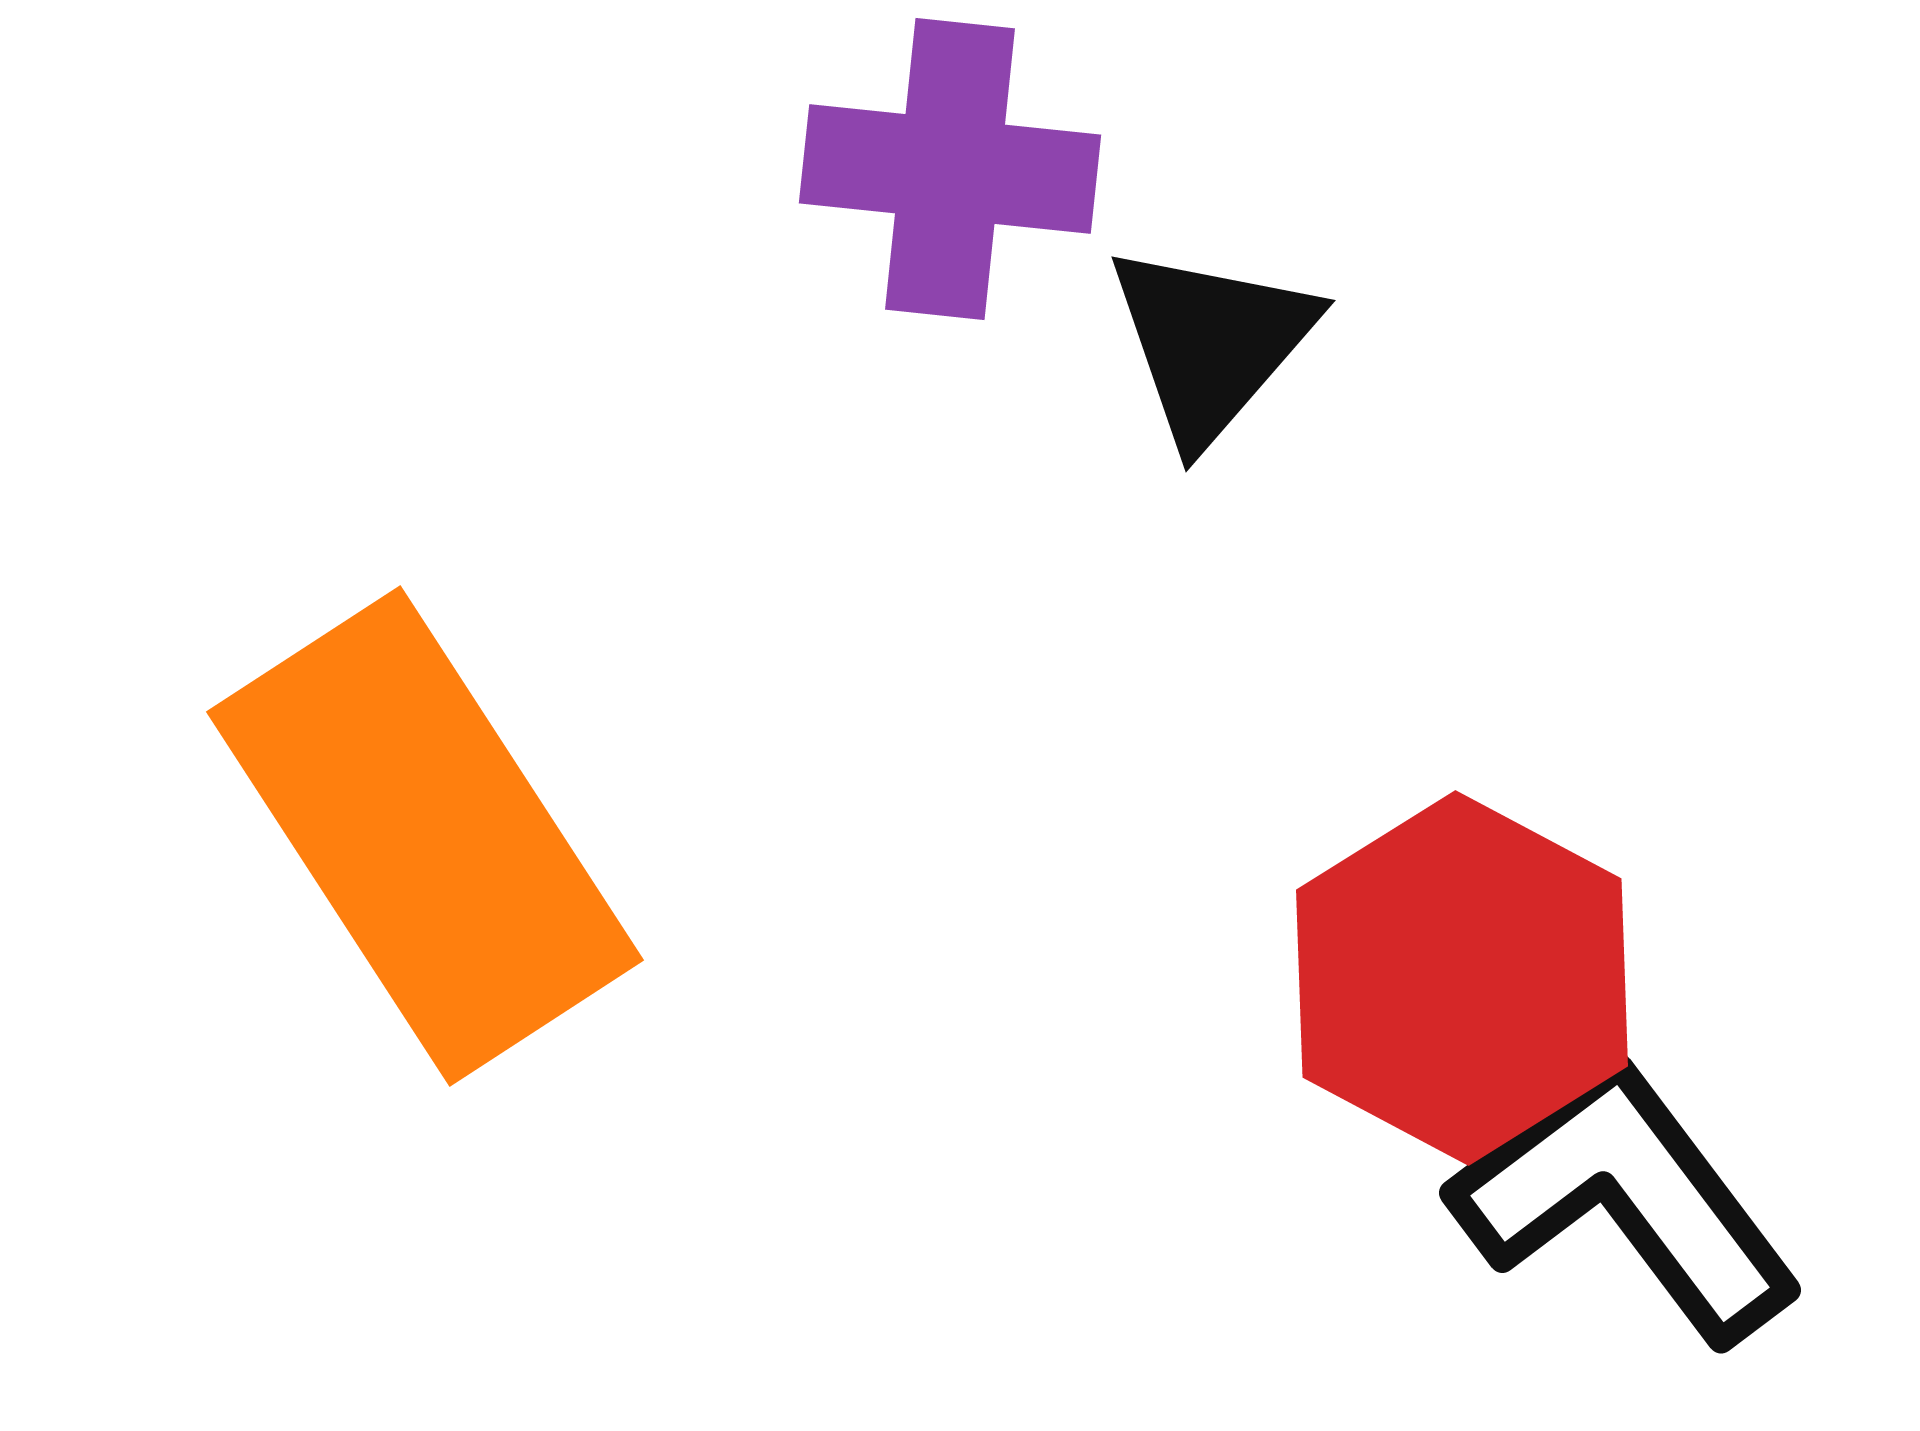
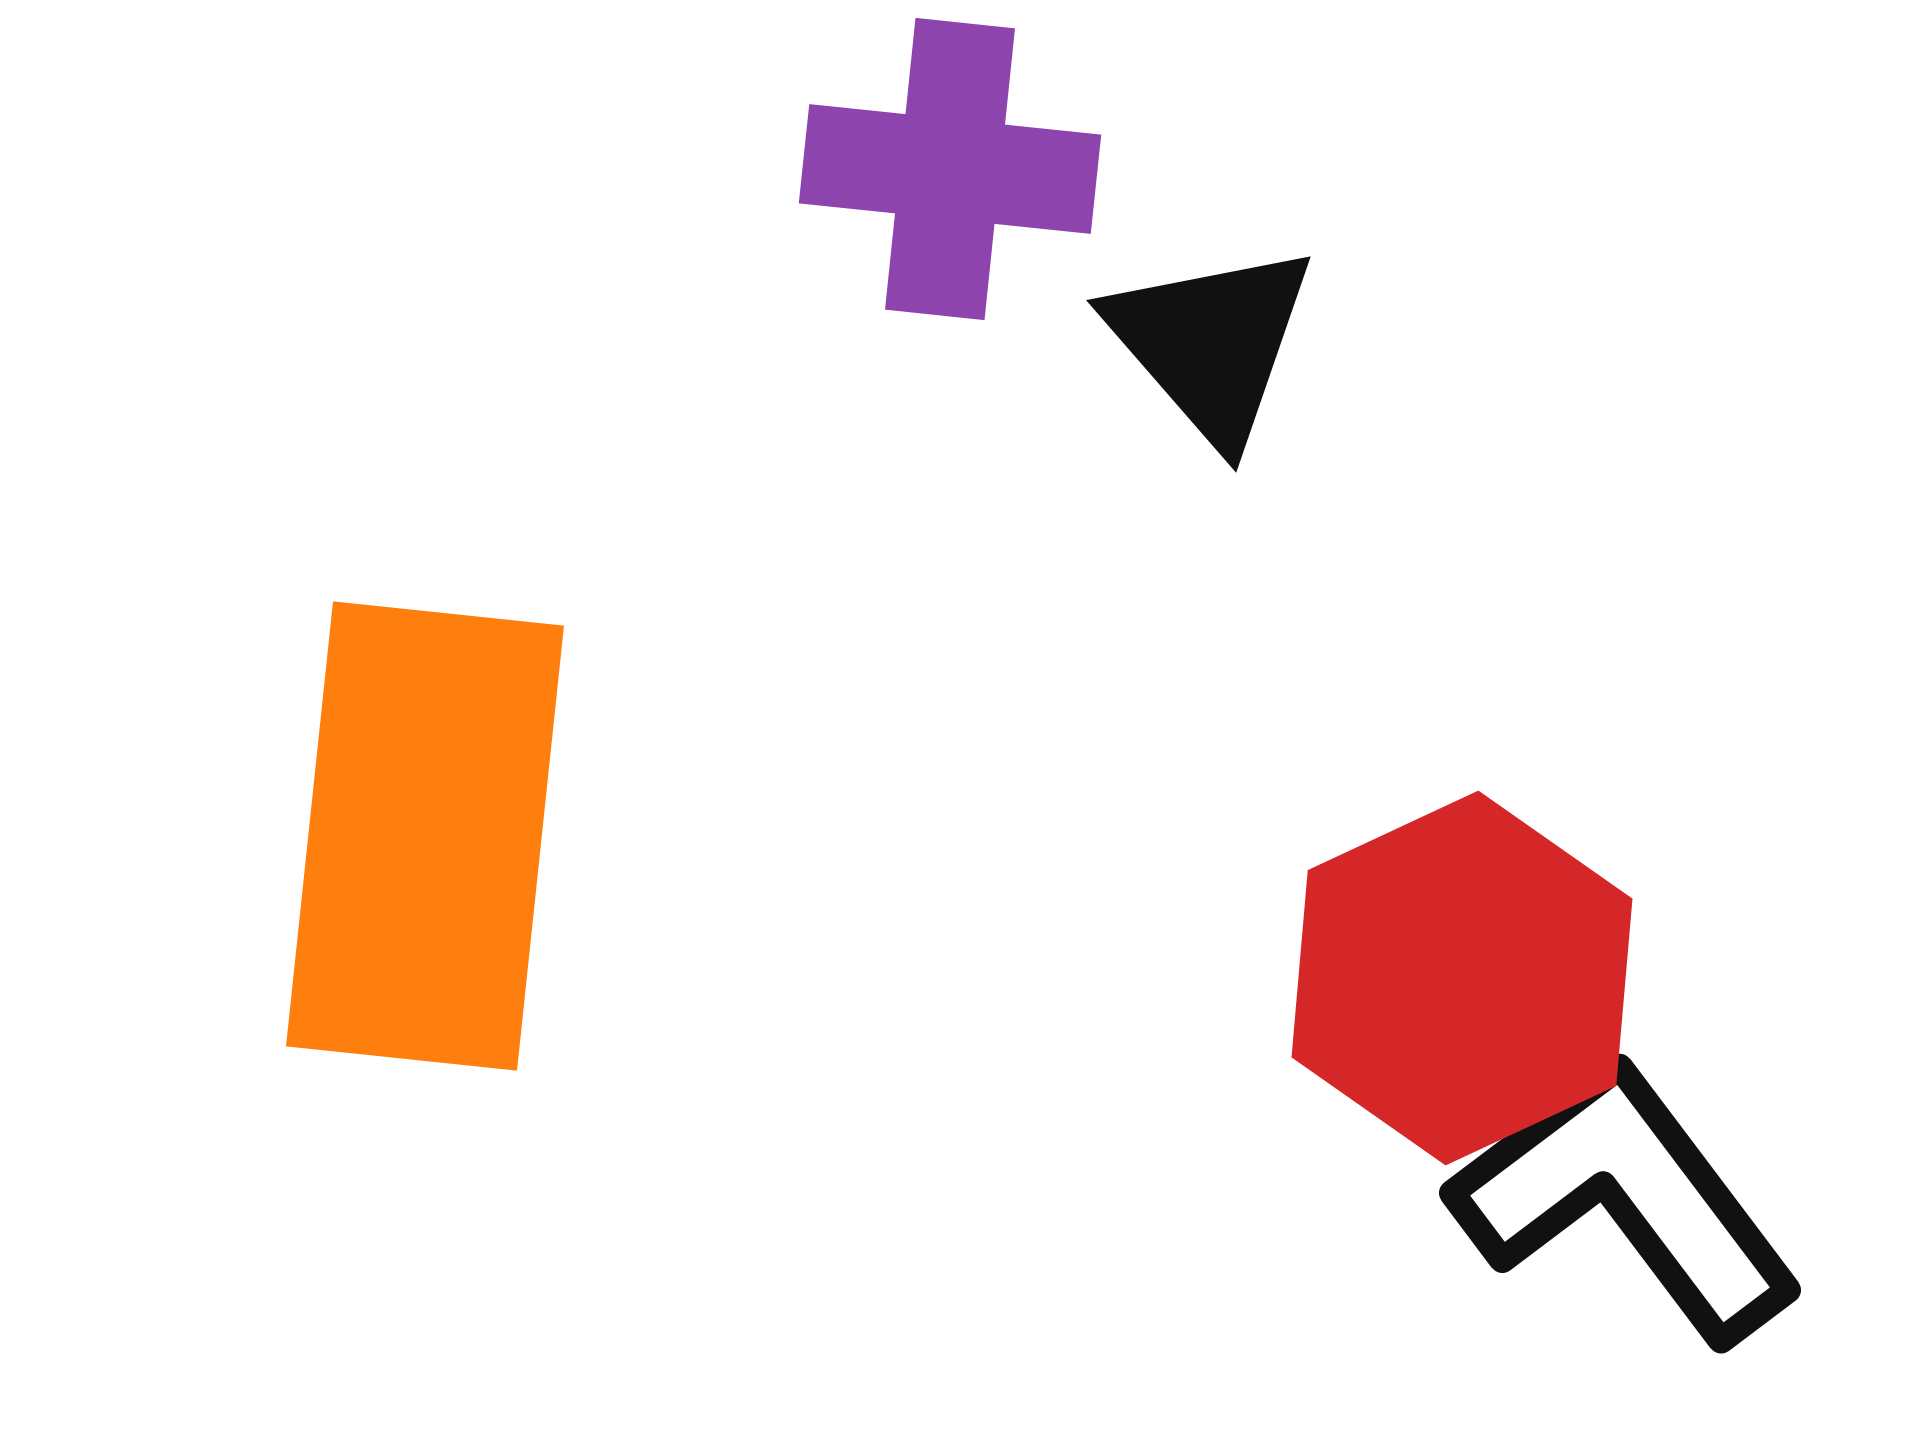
black triangle: rotated 22 degrees counterclockwise
orange rectangle: rotated 39 degrees clockwise
red hexagon: rotated 7 degrees clockwise
